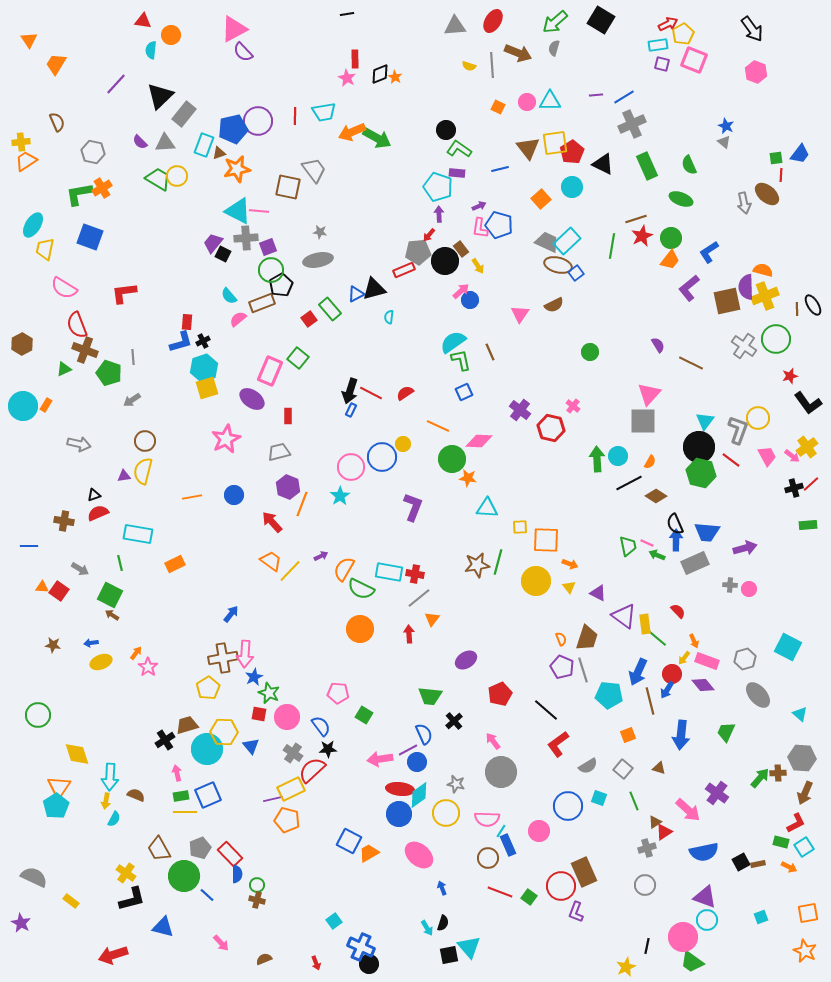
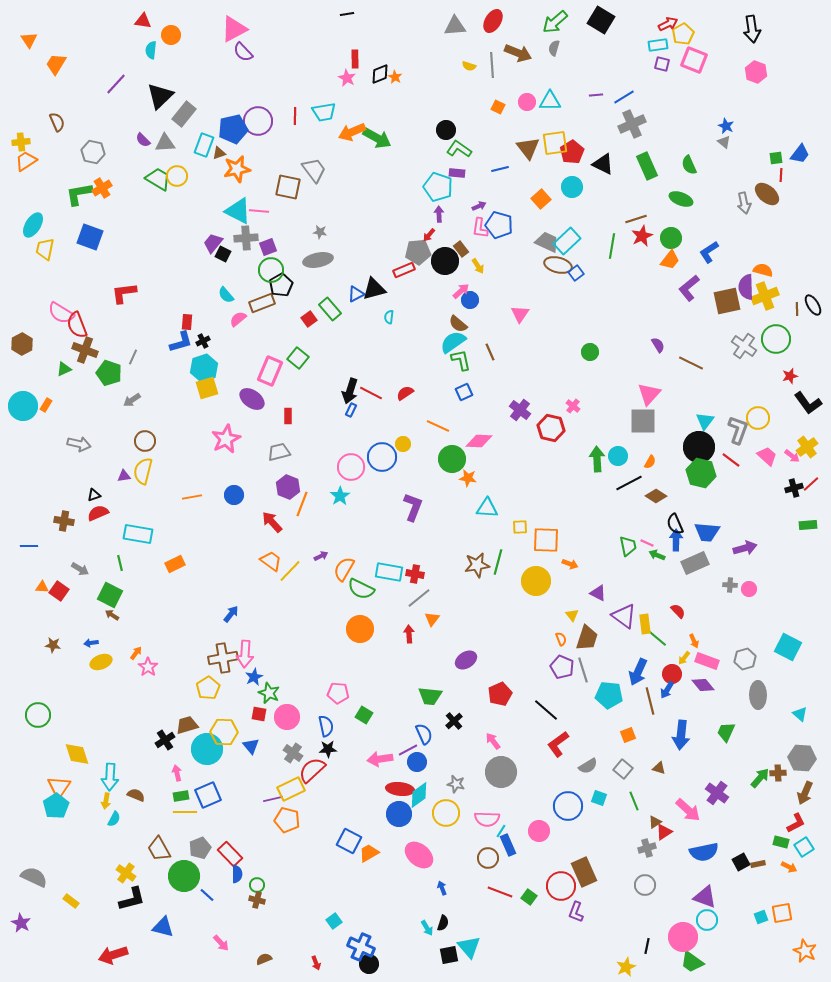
black arrow at (752, 29): rotated 28 degrees clockwise
purple semicircle at (140, 142): moved 3 px right, 2 px up
pink semicircle at (64, 288): moved 3 px left, 25 px down
cyan semicircle at (229, 296): moved 3 px left, 1 px up
brown semicircle at (554, 305): moved 96 px left, 19 px down; rotated 66 degrees clockwise
gray line at (133, 357): rotated 28 degrees clockwise
pink trapezoid at (767, 456): rotated 20 degrees counterclockwise
yellow triangle at (569, 587): moved 3 px right, 28 px down
gray ellipse at (758, 695): rotated 40 degrees clockwise
blue semicircle at (321, 726): moved 5 px right; rotated 25 degrees clockwise
orange square at (808, 913): moved 26 px left
